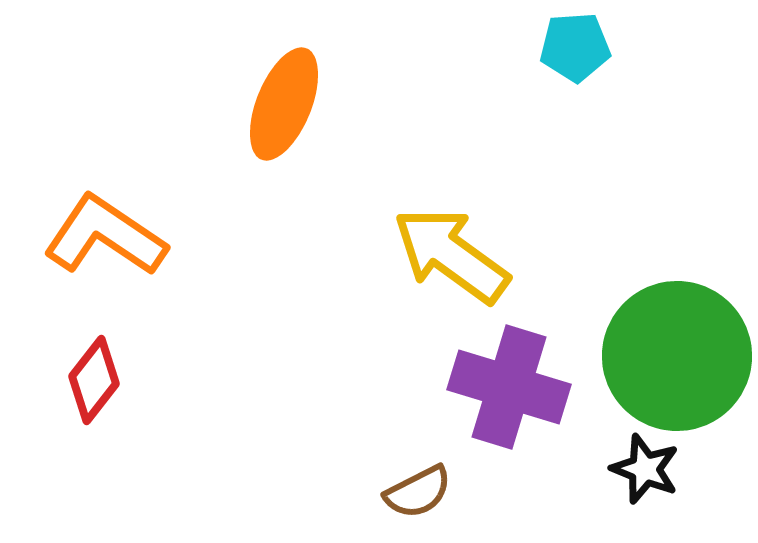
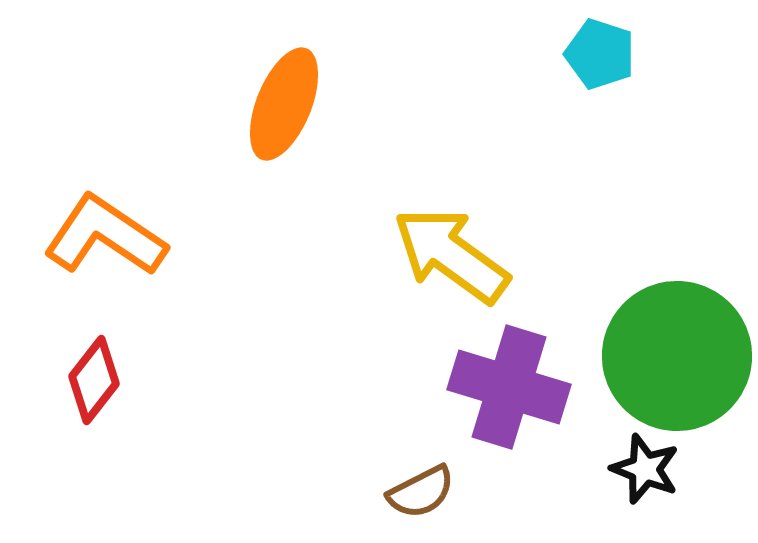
cyan pentagon: moved 25 px right, 7 px down; rotated 22 degrees clockwise
brown semicircle: moved 3 px right
